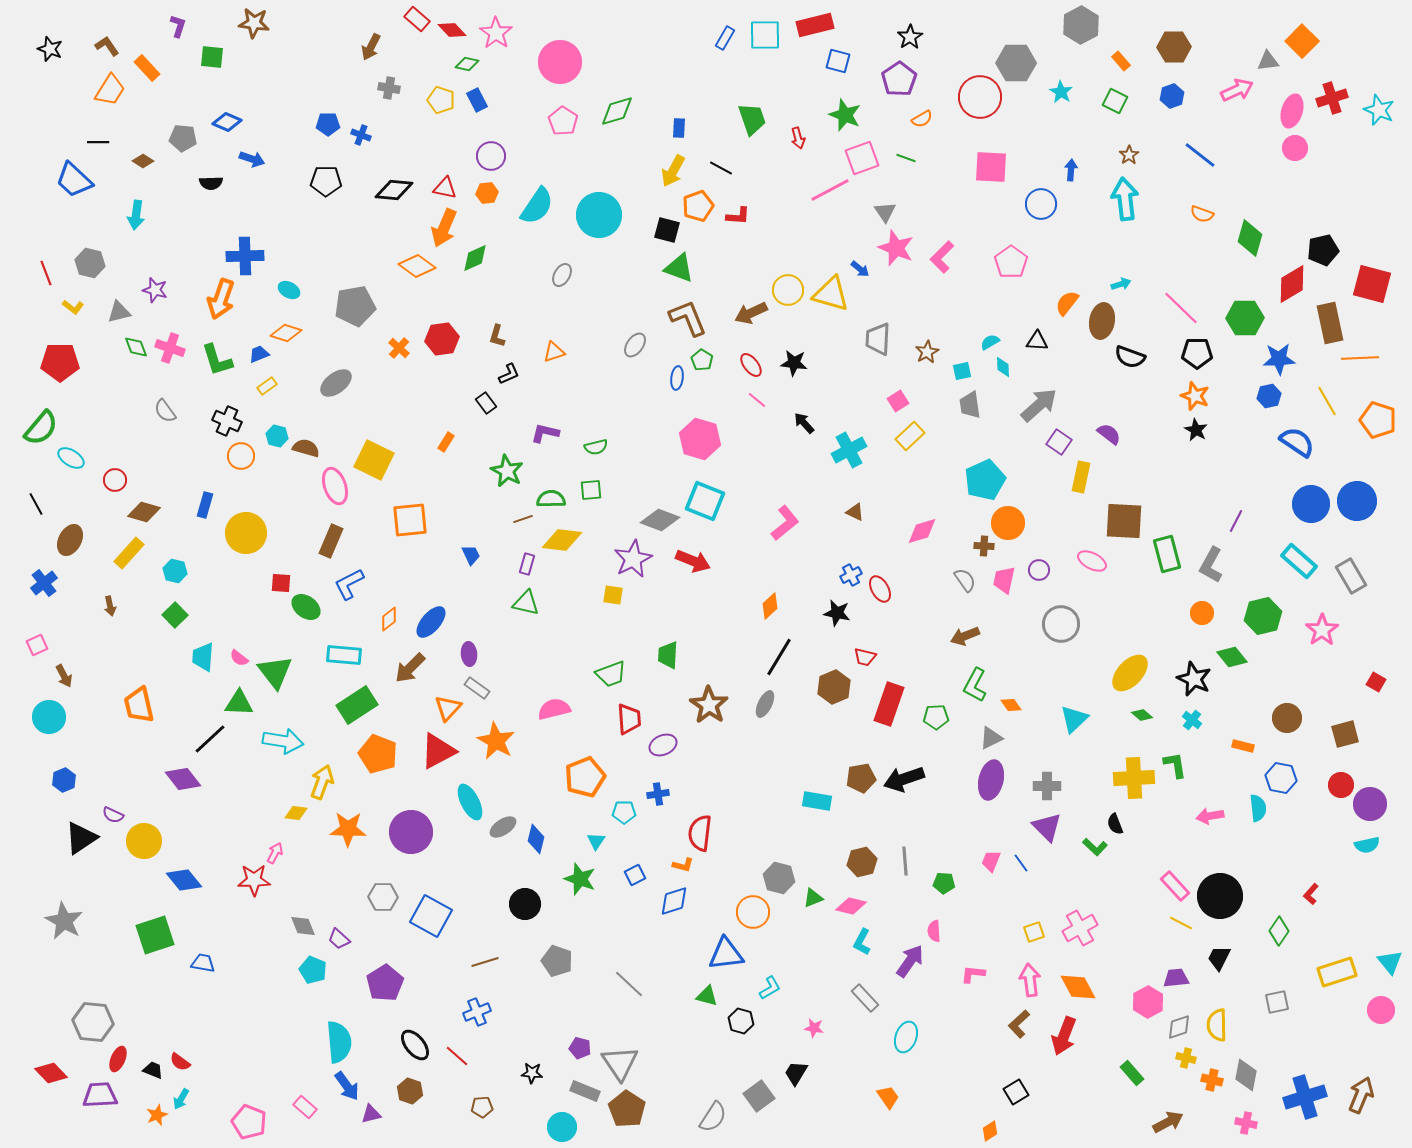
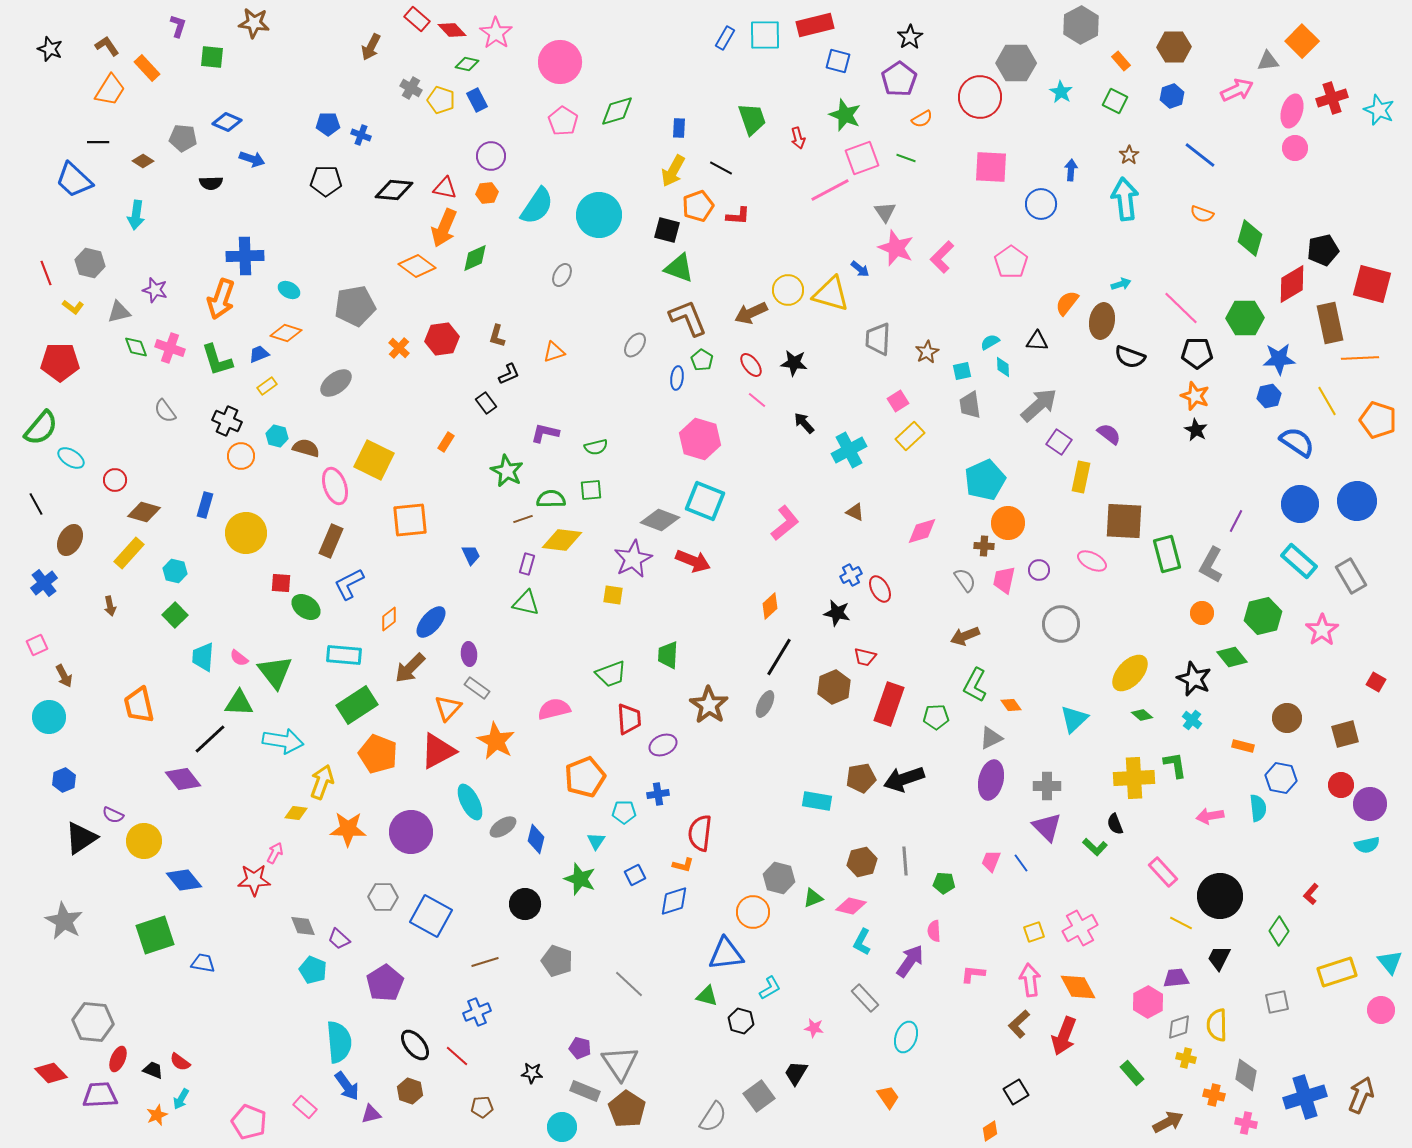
gray cross at (389, 88): moved 22 px right; rotated 20 degrees clockwise
blue circle at (1311, 504): moved 11 px left
pink rectangle at (1175, 886): moved 12 px left, 14 px up
orange cross at (1212, 1080): moved 2 px right, 15 px down
